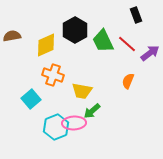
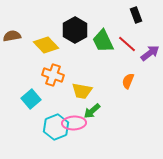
yellow diamond: rotated 70 degrees clockwise
